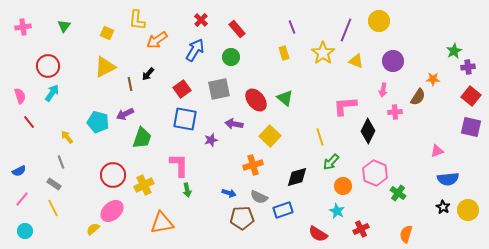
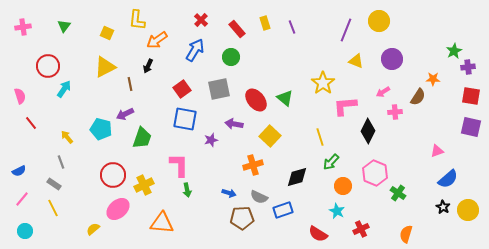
yellow rectangle at (284, 53): moved 19 px left, 30 px up
yellow star at (323, 53): moved 30 px down
purple circle at (393, 61): moved 1 px left, 2 px up
black arrow at (148, 74): moved 8 px up; rotated 16 degrees counterclockwise
pink arrow at (383, 90): moved 2 px down; rotated 48 degrees clockwise
cyan arrow at (52, 93): moved 12 px right, 4 px up
red square at (471, 96): rotated 30 degrees counterclockwise
red line at (29, 122): moved 2 px right, 1 px down
cyan pentagon at (98, 122): moved 3 px right, 7 px down
blue semicircle at (448, 179): rotated 35 degrees counterclockwise
pink ellipse at (112, 211): moved 6 px right, 2 px up
orange triangle at (162, 223): rotated 15 degrees clockwise
